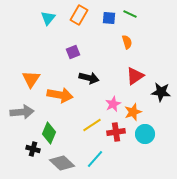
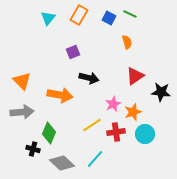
blue square: rotated 24 degrees clockwise
orange triangle: moved 9 px left, 2 px down; rotated 18 degrees counterclockwise
